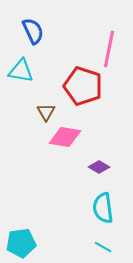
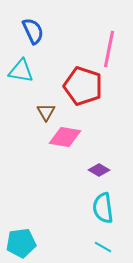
purple diamond: moved 3 px down
